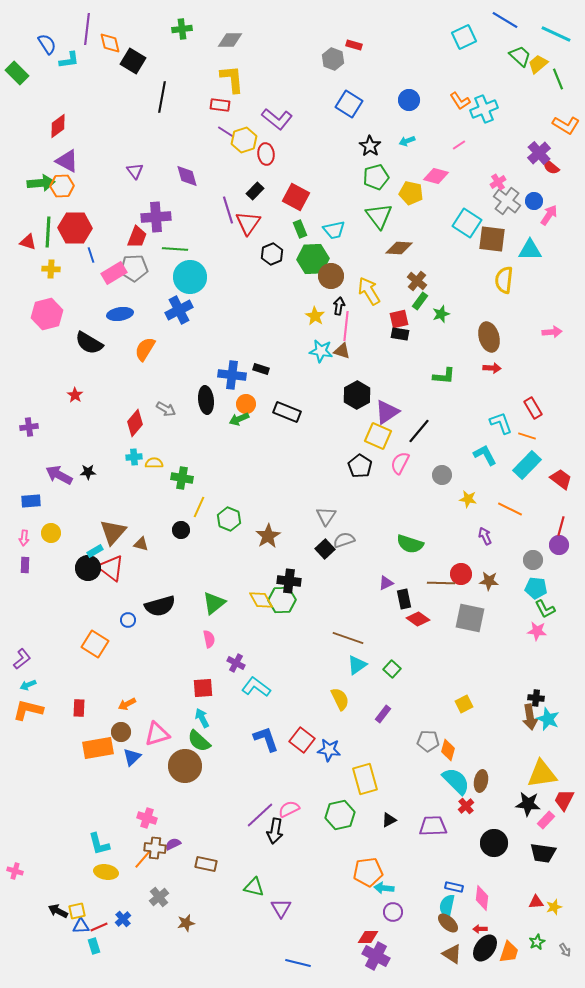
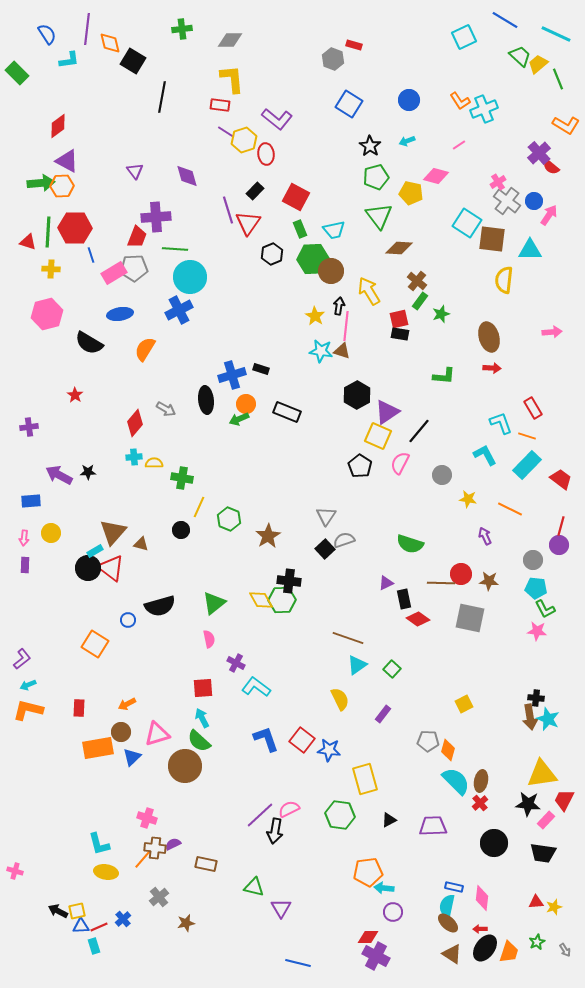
blue semicircle at (47, 44): moved 10 px up
brown circle at (331, 276): moved 5 px up
blue cross at (232, 375): rotated 24 degrees counterclockwise
red cross at (466, 806): moved 14 px right, 3 px up
green hexagon at (340, 815): rotated 20 degrees clockwise
